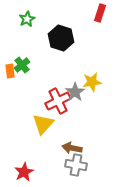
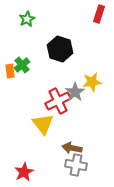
red rectangle: moved 1 px left, 1 px down
black hexagon: moved 1 px left, 11 px down
yellow triangle: rotated 20 degrees counterclockwise
